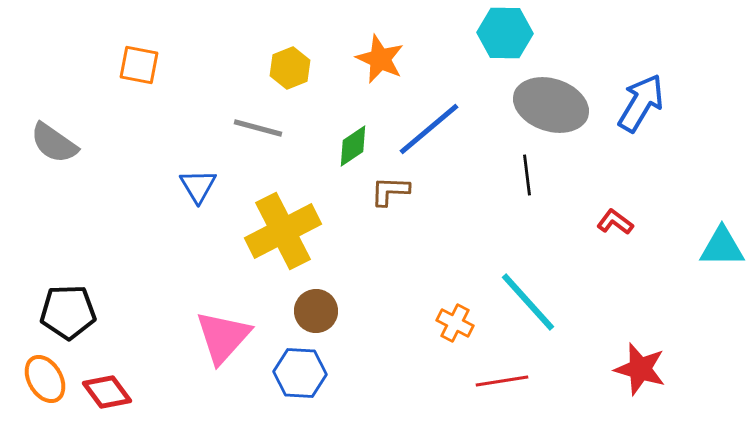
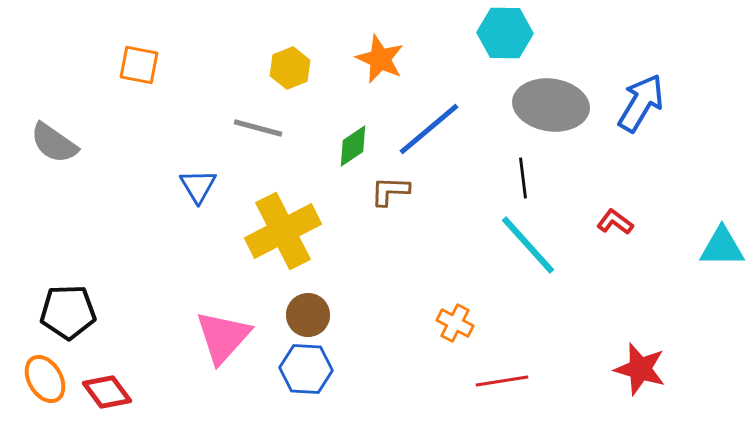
gray ellipse: rotated 10 degrees counterclockwise
black line: moved 4 px left, 3 px down
cyan line: moved 57 px up
brown circle: moved 8 px left, 4 px down
blue hexagon: moved 6 px right, 4 px up
